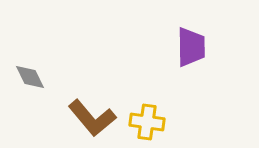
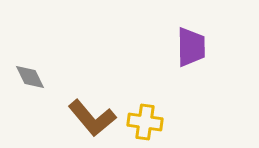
yellow cross: moved 2 px left
